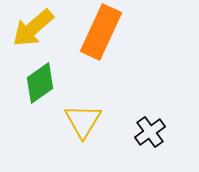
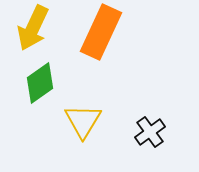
yellow arrow: rotated 24 degrees counterclockwise
